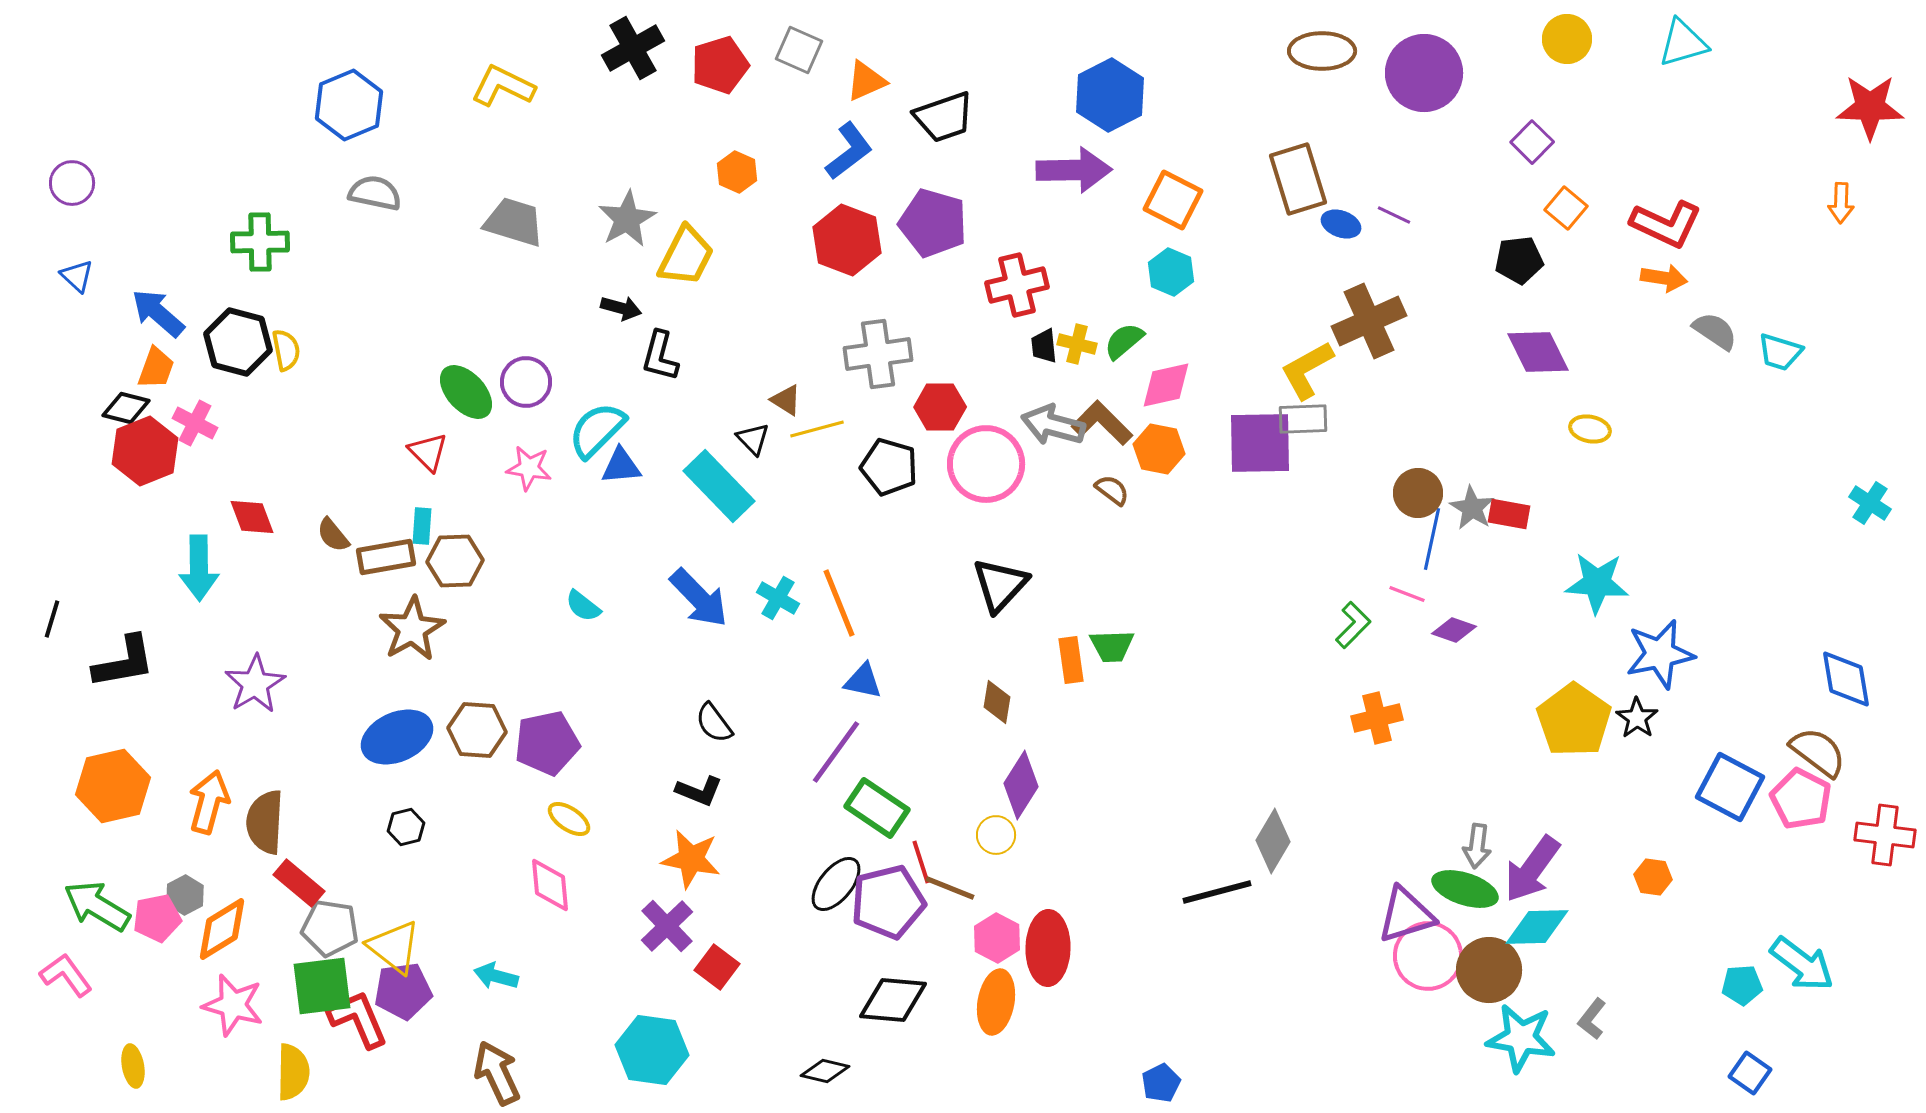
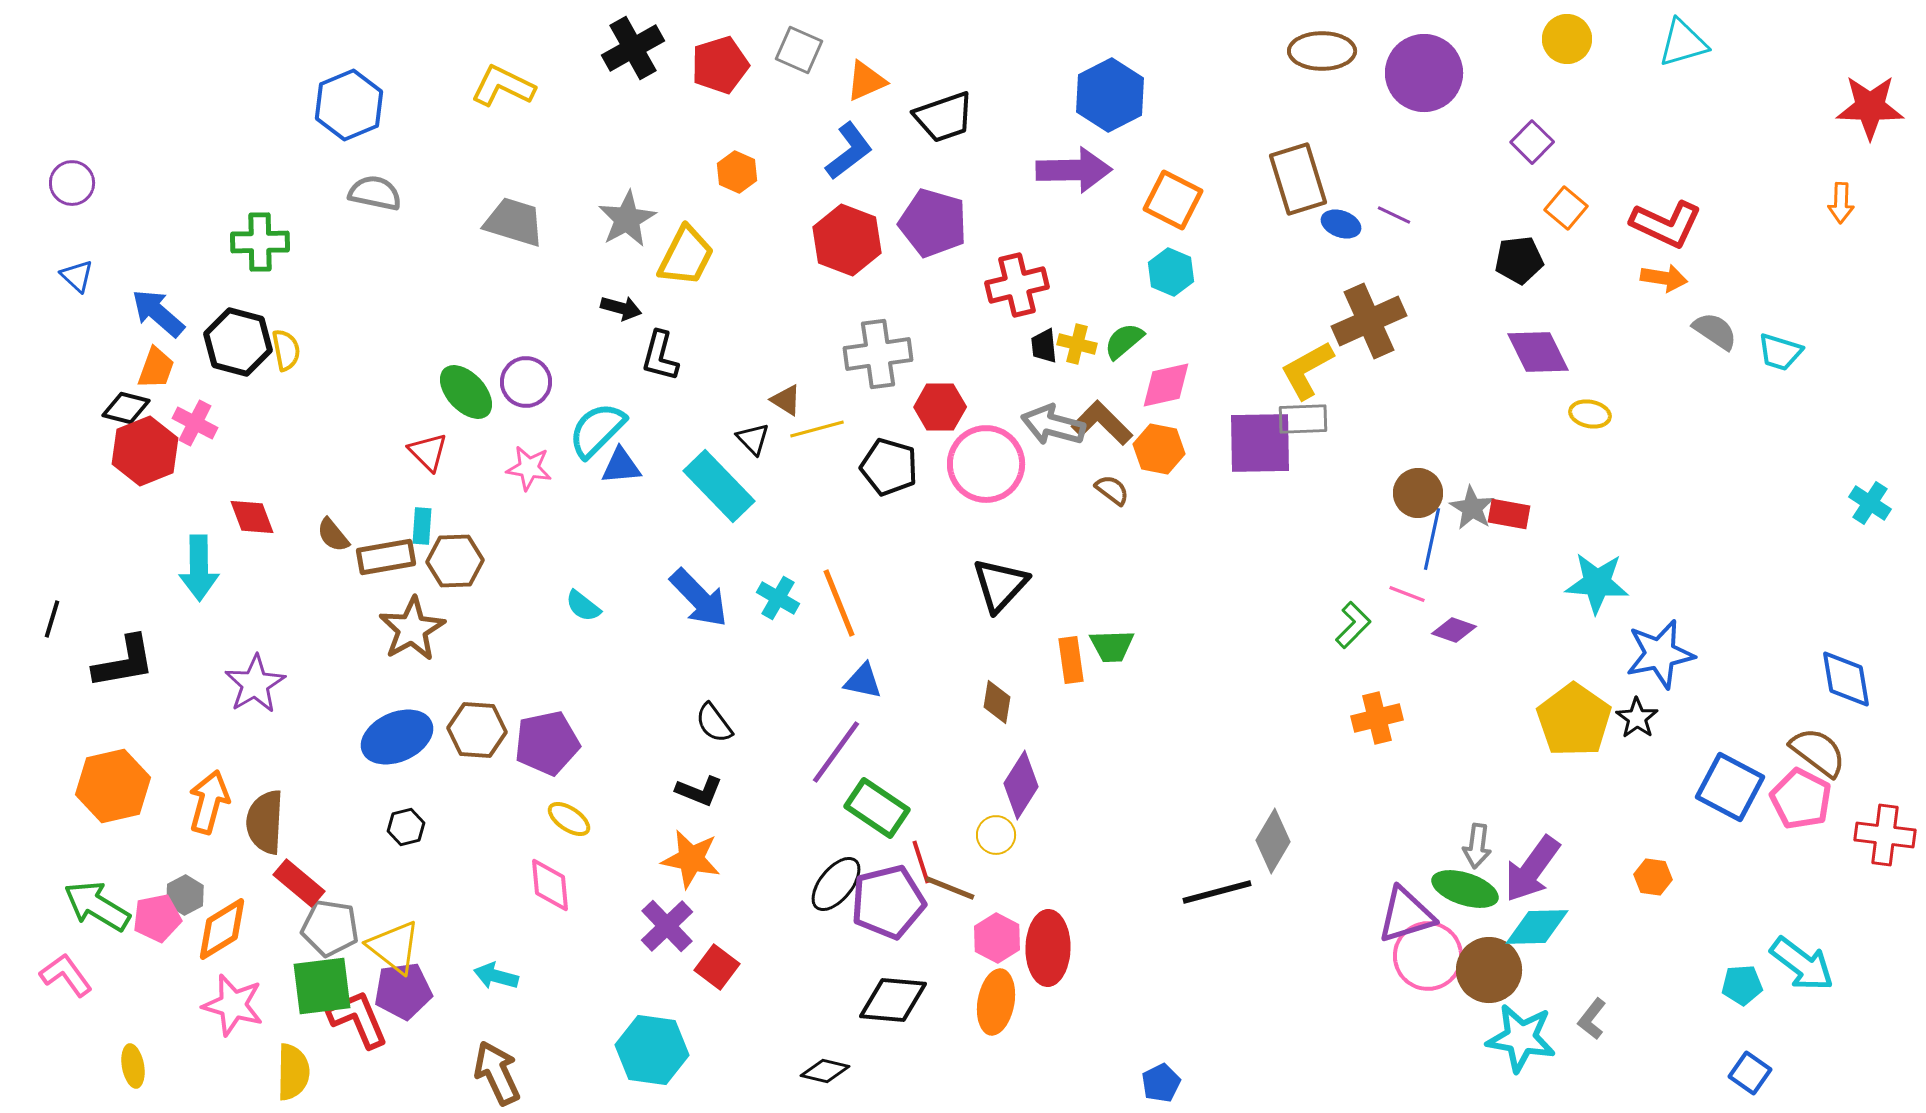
yellow ellipse at (1590, 429): moved 15 px up
